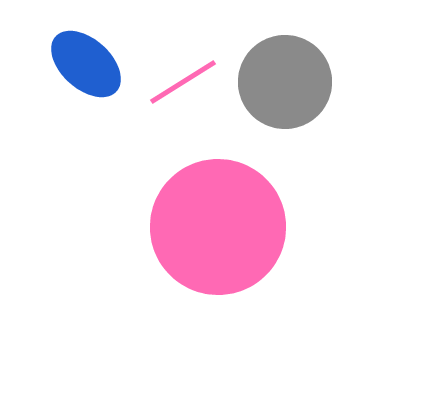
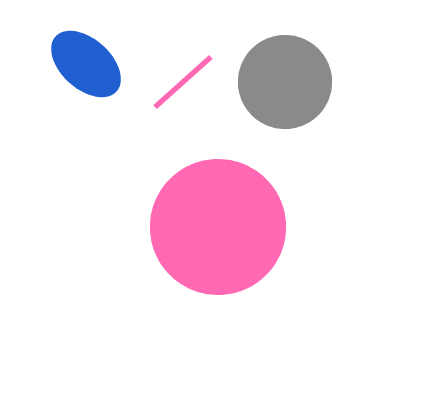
pink line: rotated 10 degrees counterclockwise
